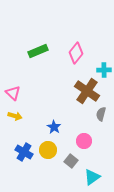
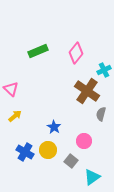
cyan cross: rotated 24 degrees counterclockwise
pink triangle: moved 2 px left, 4 px up
yellow arrow: rotated 56 degrees counterclockwise
blue cross: moved 1 px right
